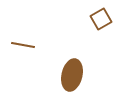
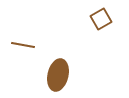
brown ellipse: moved 14 px left
